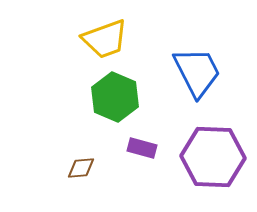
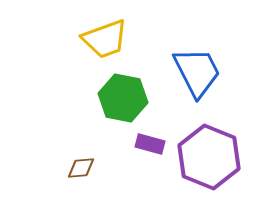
green hexagon: moved 8 px right, 1 px down; rotated 12 degrees counterclockwise
purple rectangle: moved 8 px right, 4 px up
purple hexagon: moved 4 px left; rotated 20 degrees clockwise
